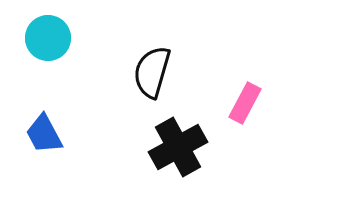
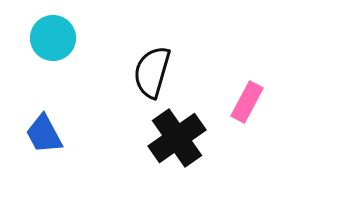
cyan circle: moved 5 px right
pink rectangle: moved 2 px right, 1 px up
black cross: moved 1 px left, 9 px up; rotated 6 degrees counterclockwise
